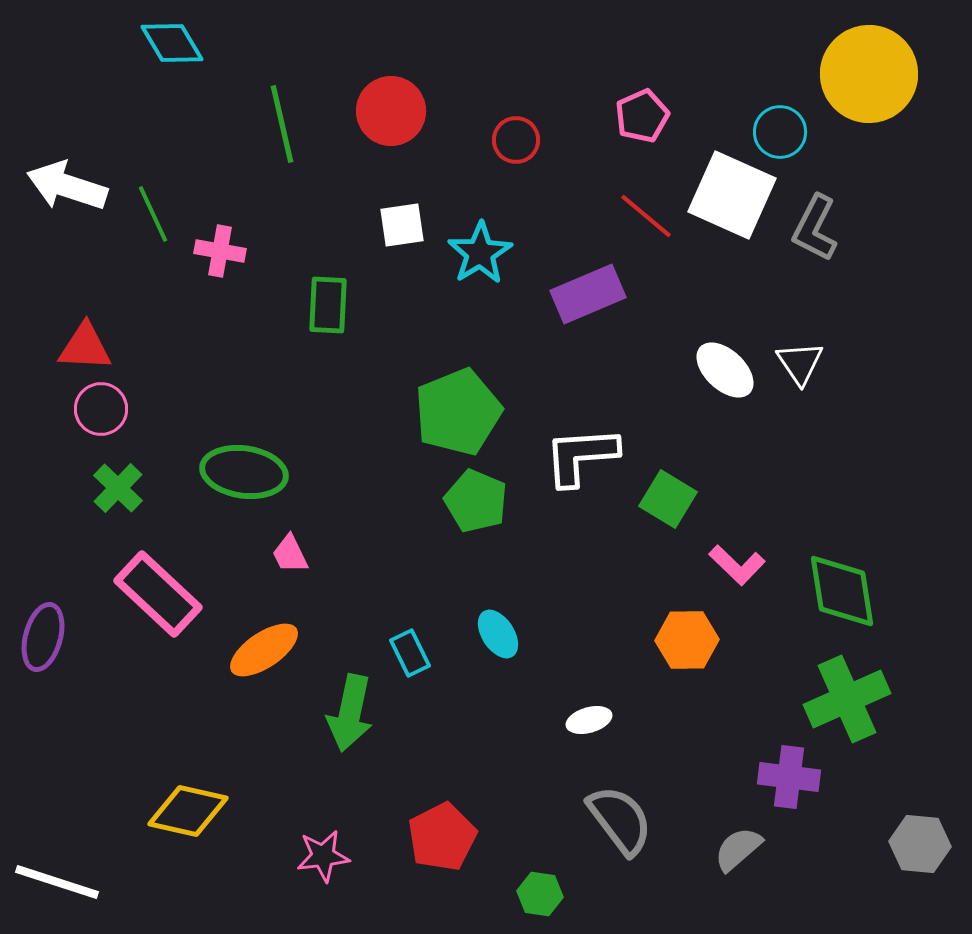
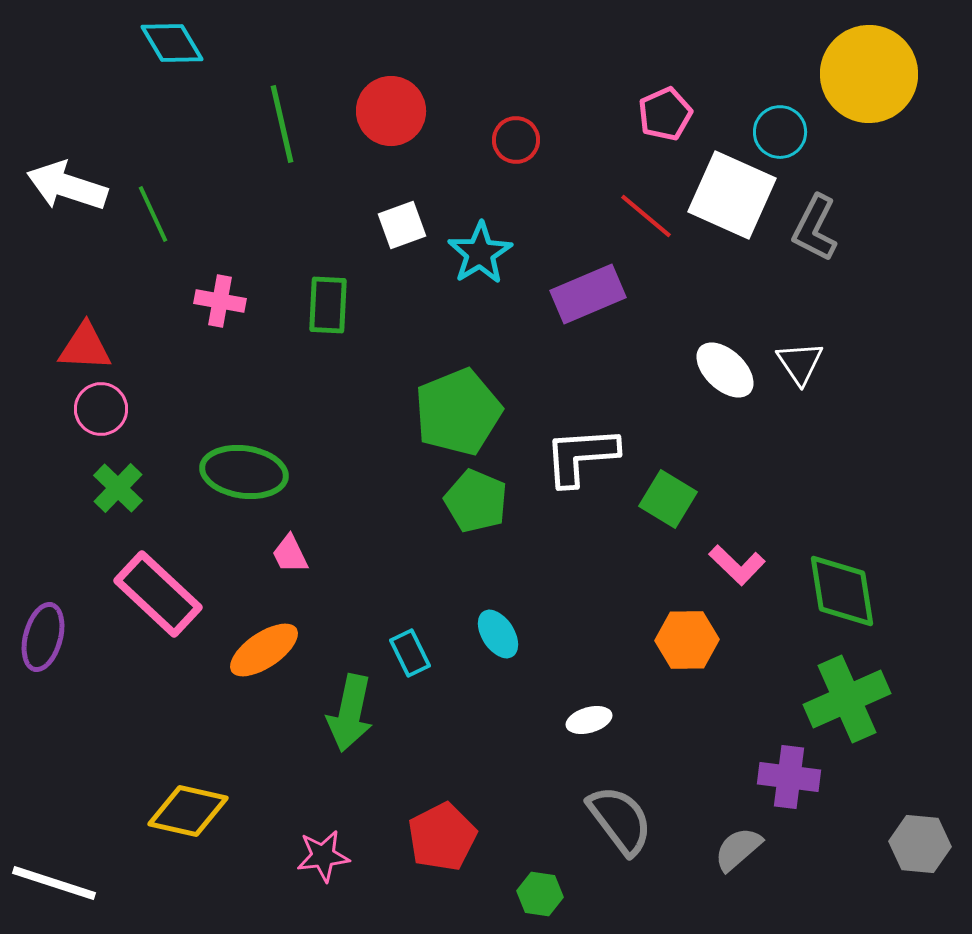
pink pentagon at (642, 116): moved 23 px right, 2 px up
white square at (402, 225): rotated 12 degrees counterclockwise
pink cross at (220, 251): moved 50 px down
white line at (57, 882): moved 3 px left, 1 px down
